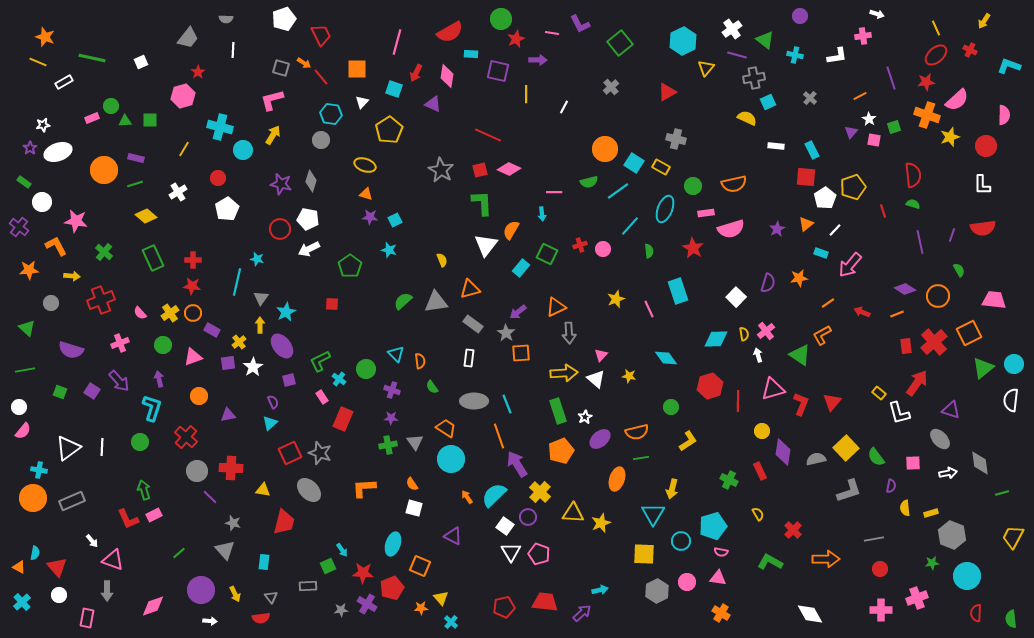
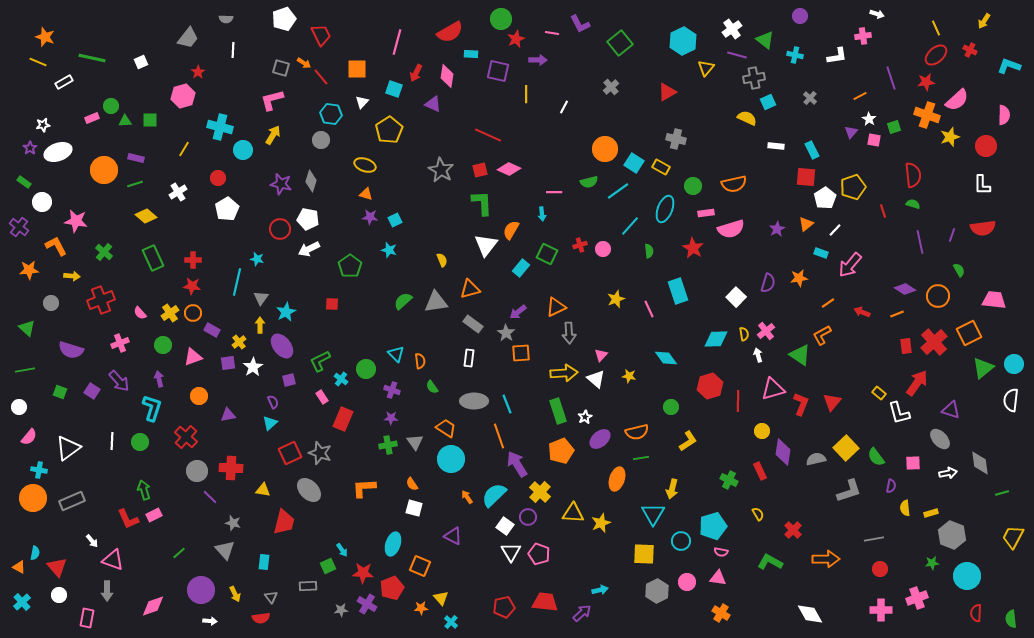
cyan cross at (339, 379): moved 2 px right
pink semicircle at (23, 431): moved 6 px right, 6 px down
white line at (102, 447): moved 10 px right, 6 px up
